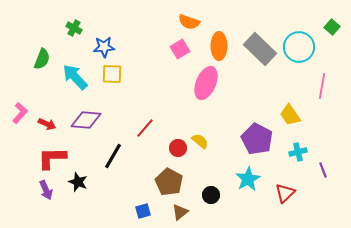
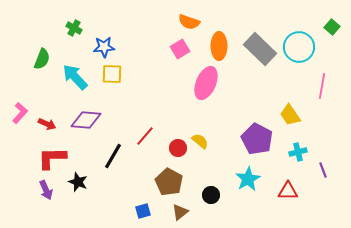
red line: moved 8 px down
red triangle: moved 3 px right, 2 px up; rotated 45 degrees clockwise
